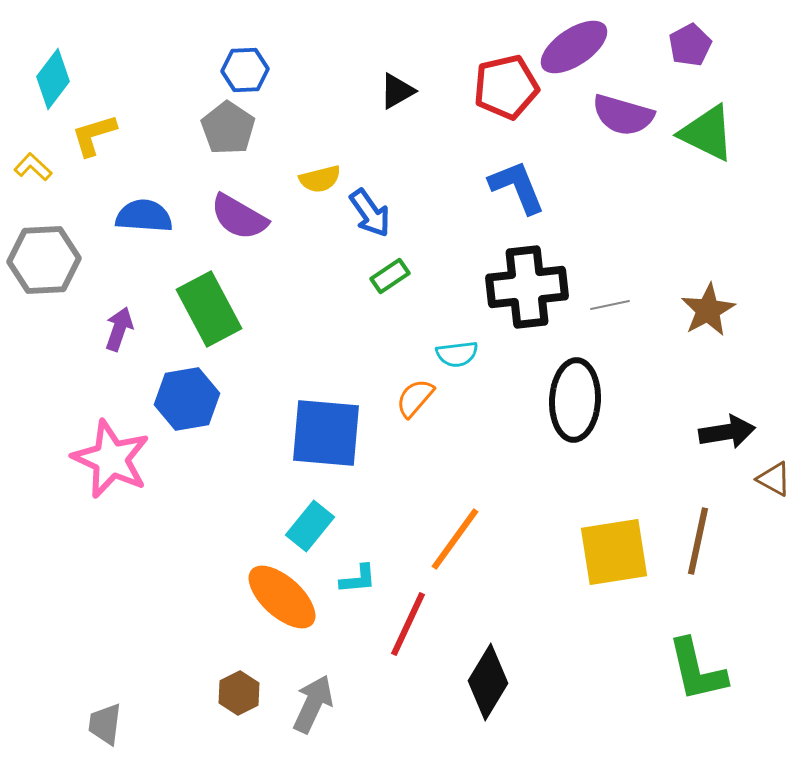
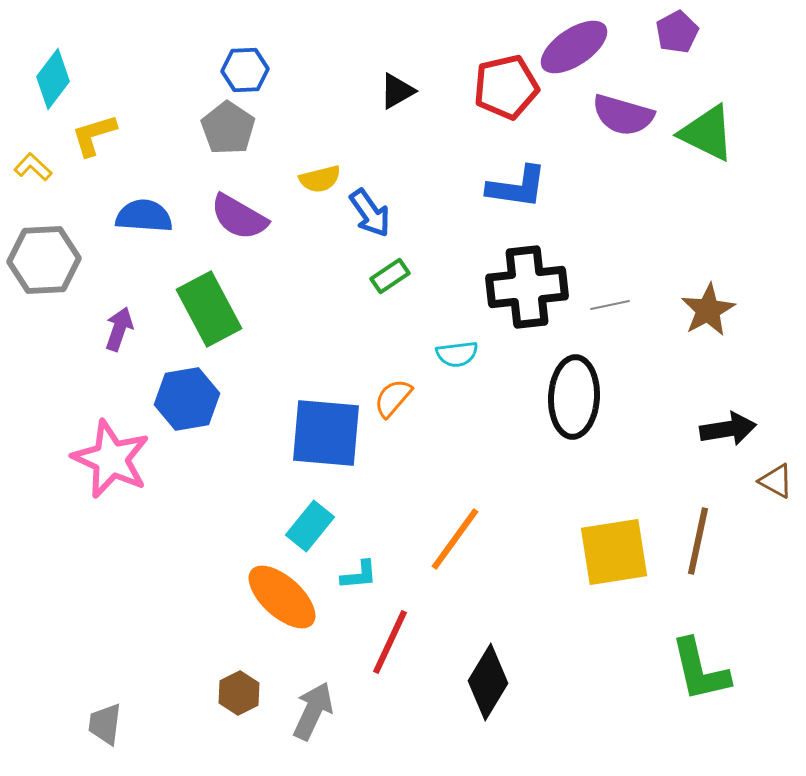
purple pentagon at (690, 45): moved 13 px left, 13 px up
blue L-shape at (517, 187): rotated 120 degrees clockwise
orange semicircle at (415, 398): moved 22 px left
black ellipse at (575, 400): moved 1 px left, 3 px up
black arrow at (727, 432): moved 1 px right, 3 px up
brown triangle at (774, 479): moved 2 px right, 2 px down
cyan L-shape at (358, 579): moved 1 px right, 4 px up
red line at (408, 624): moved 18 px left, 18 px down
green L-shape at (697, 670): moved 3 px right
gray arrow at (313, 704): moved 7 px down
